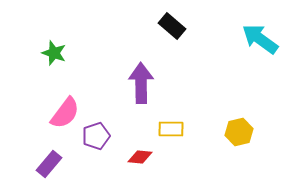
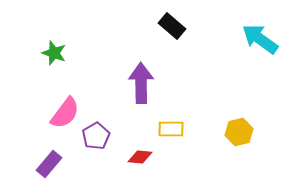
purple pentagon: rotated 12 degrees counterclockwise
